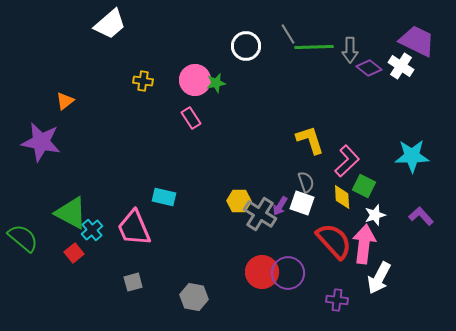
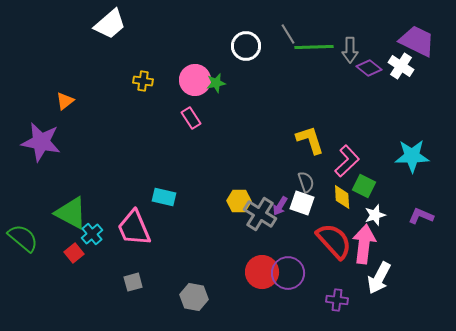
purple L-shape: rotated 25 degrees counterclockwise
cyan cross: moved 4 px down
